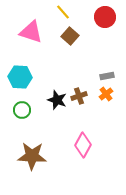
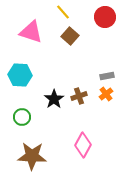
cyan hexagon: moved 2 px up
black star: moved 3 px left, 1 px up; rotated 18 degrees clockwise
green circle: moved 7 px down
